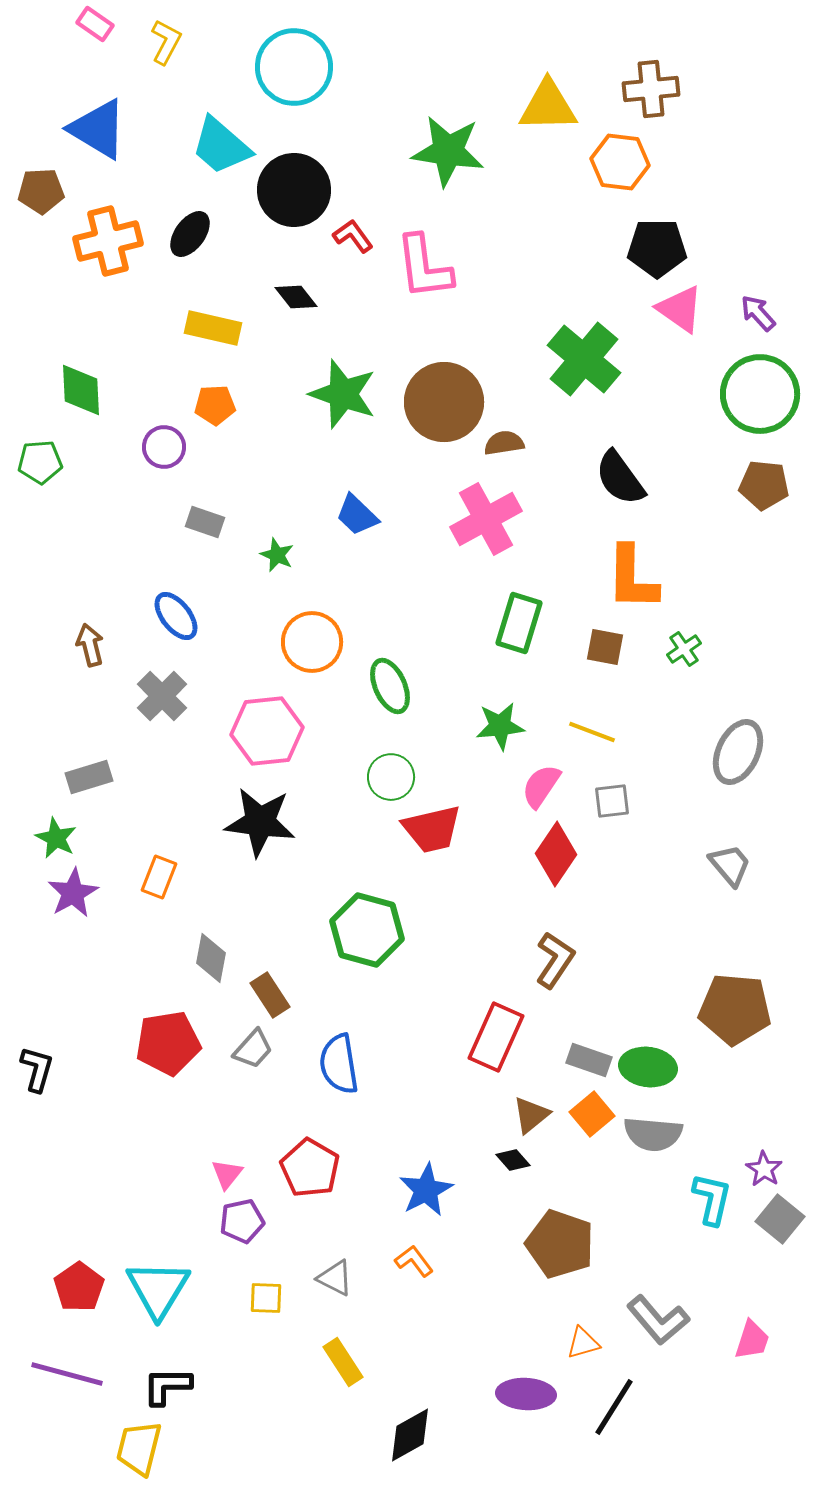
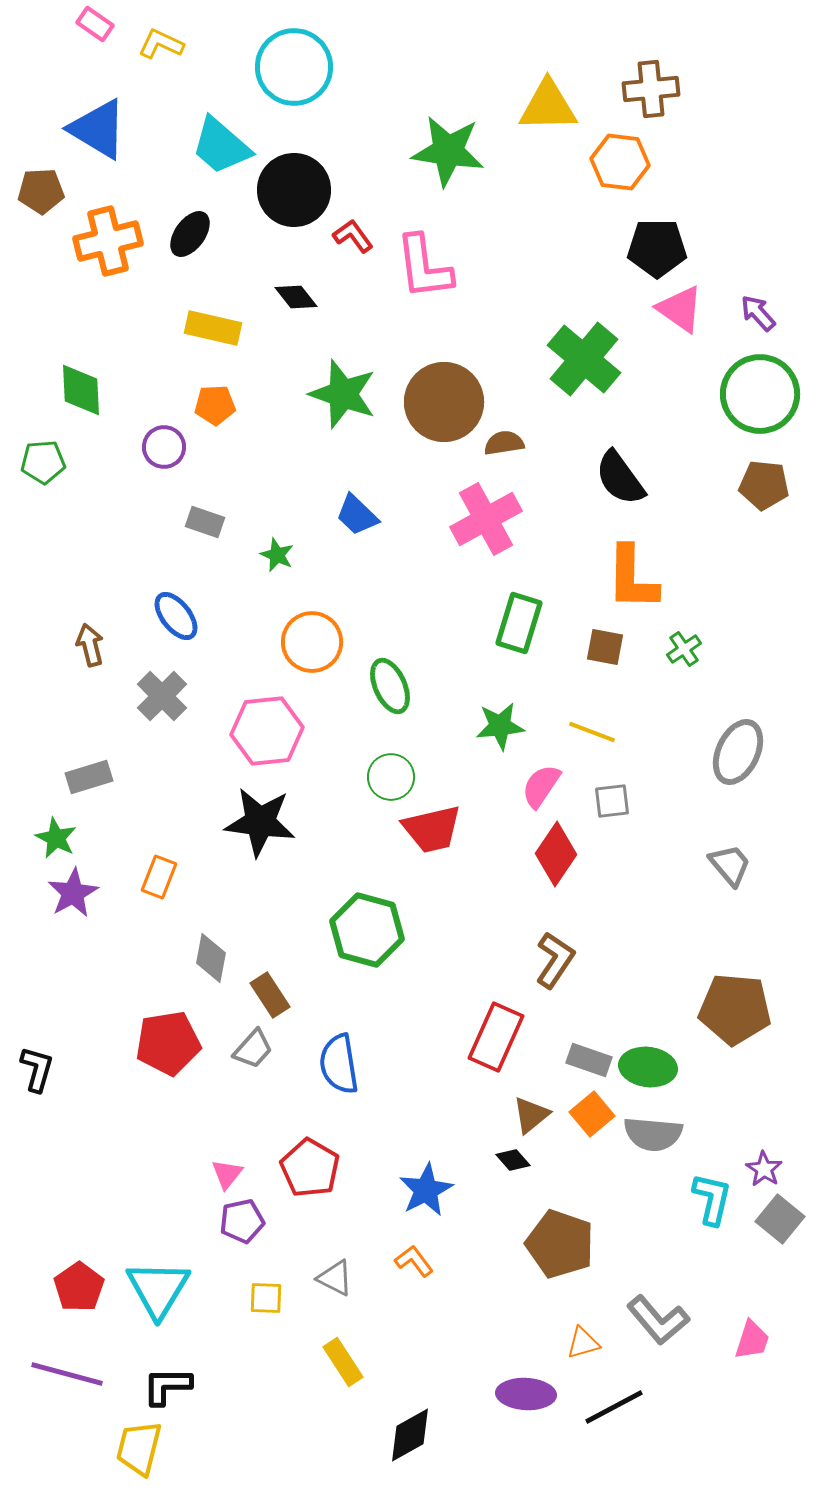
yellow L-shape at (166, 42): moved 5 px left, 2 px down; rotated 93 degrees counterclockwise
green pentagon at (40, 462): moved 3 px right
black line at (614, 1407): rotated 30 degrees clockwise
